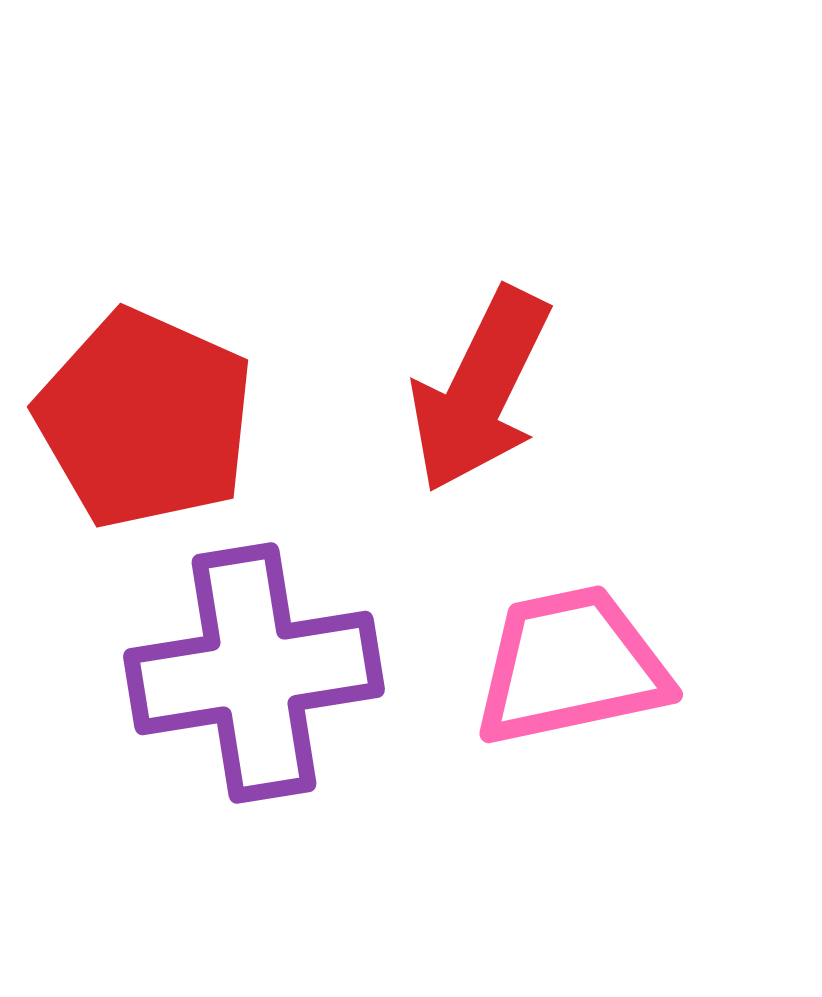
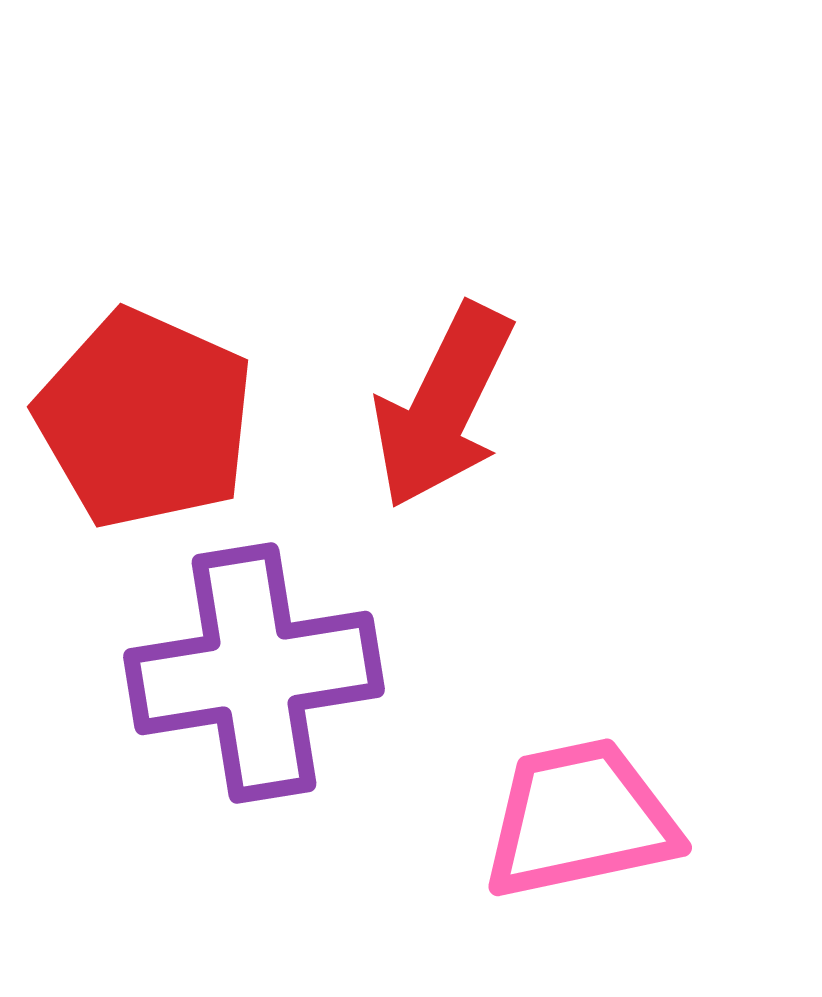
red arrow: moved 37 px left, 16 px down
pink trapezoid: moved 9 px right, 153 px down
